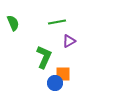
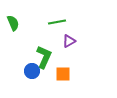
blue circle: moved 23 px left, 12 px up
